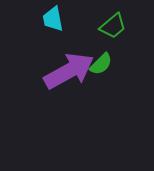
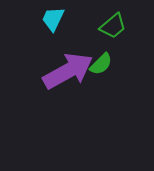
cyan trapezoid: rotated 36 degrees clockwise
purple arrow: moved 1 px left
